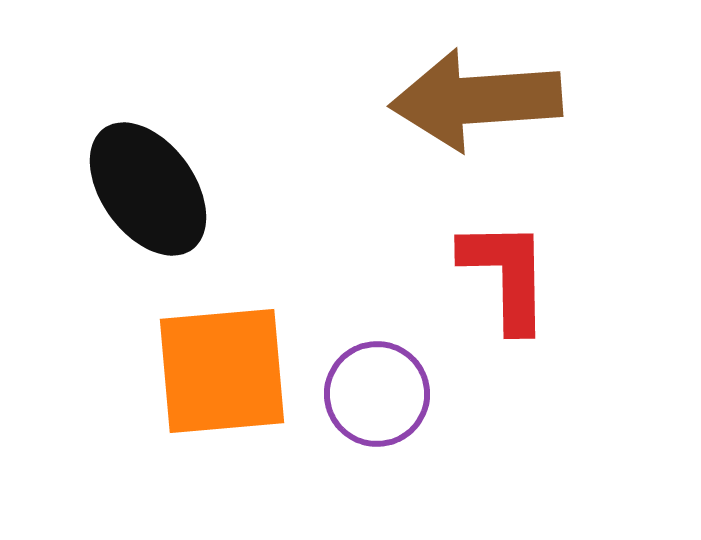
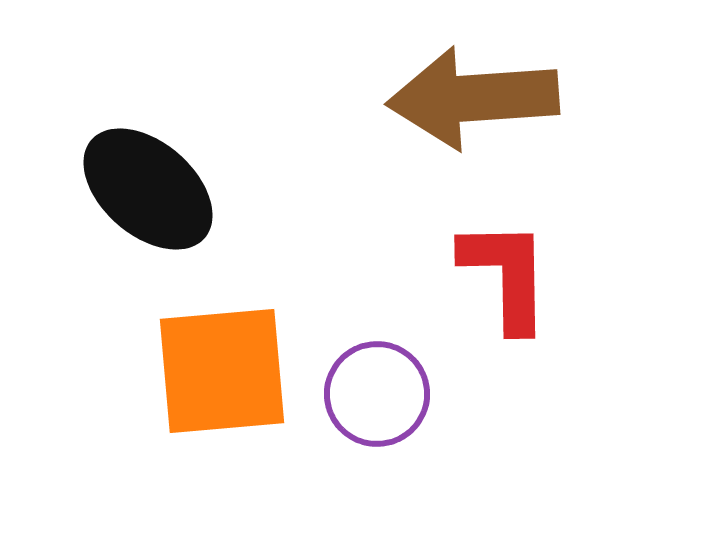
brown arrow: moved 3 px left, 2 px up
black ellipse: rotated 13 degrees counterclockwise
